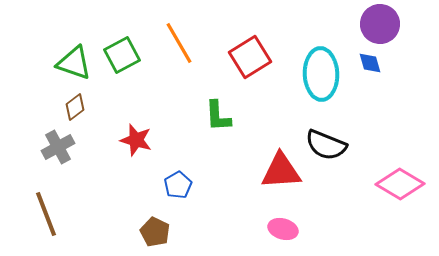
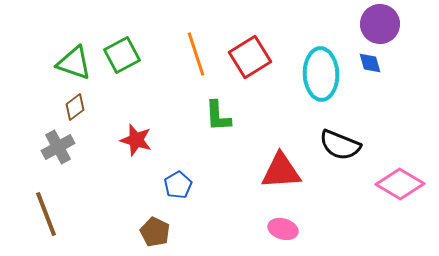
orange line: moved 17 px right, 11 px down; rotated 12 degrees clockwise
black semicircle: moved 14 px right
